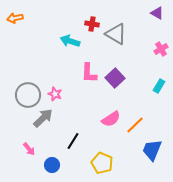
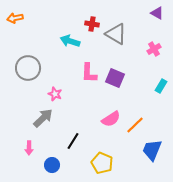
pink cross: moved 7 px left
purple square: rotated 24 degrees counterclockwise
cyan rectangle: moved 2 px right
gray circle: moved 27 px up
pink arrow: moved 1 px up; rotated 40 degrees clockwise
